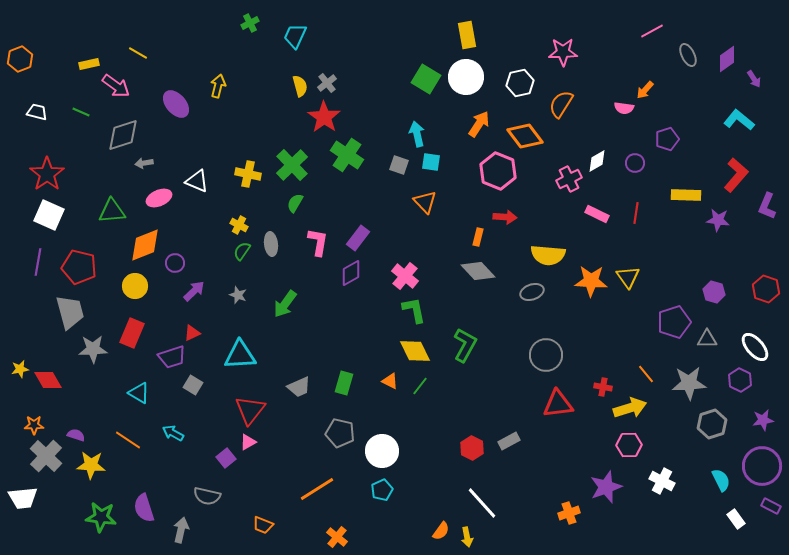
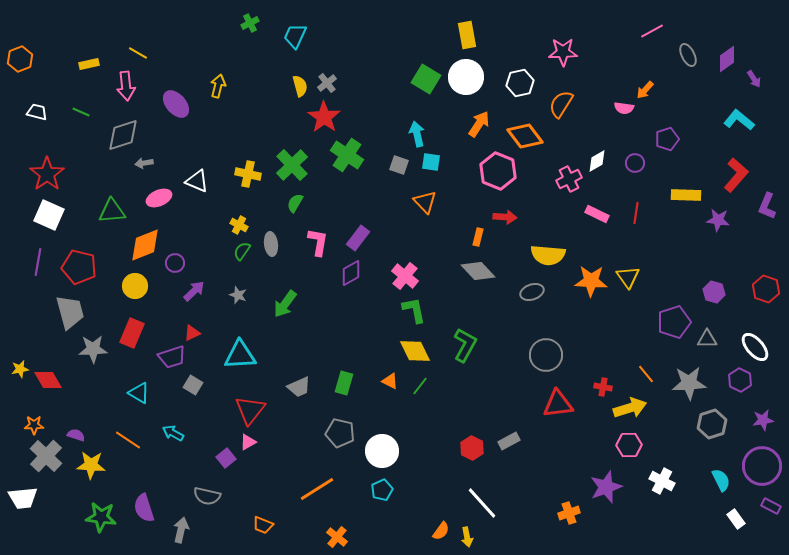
pink arrow at (116, 86): moved 10 px right; rotated 48 degrees clockwise
